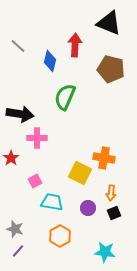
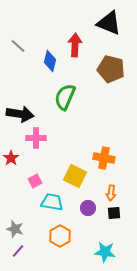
pink cross: moved 1 px left
yellow square: moved 5 px left, 3 px down
black square: rotated 16 degrees clockwise
